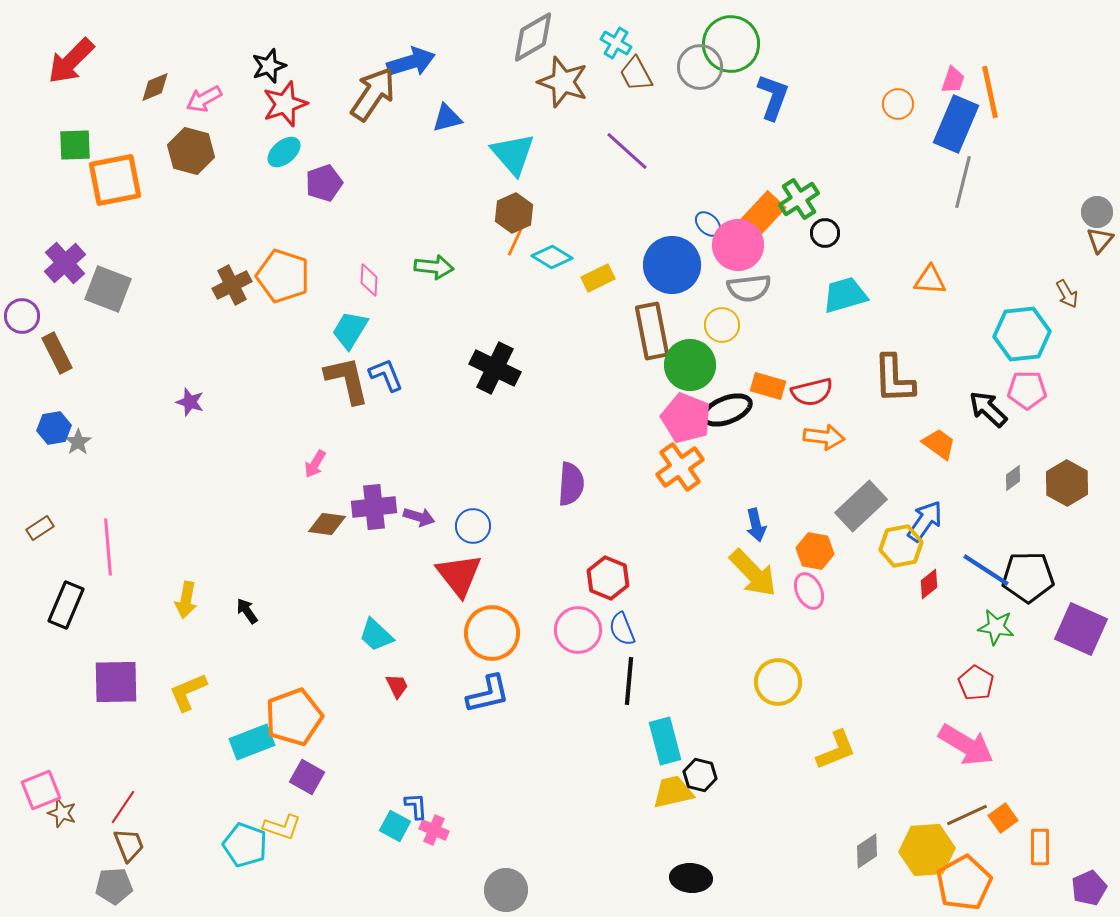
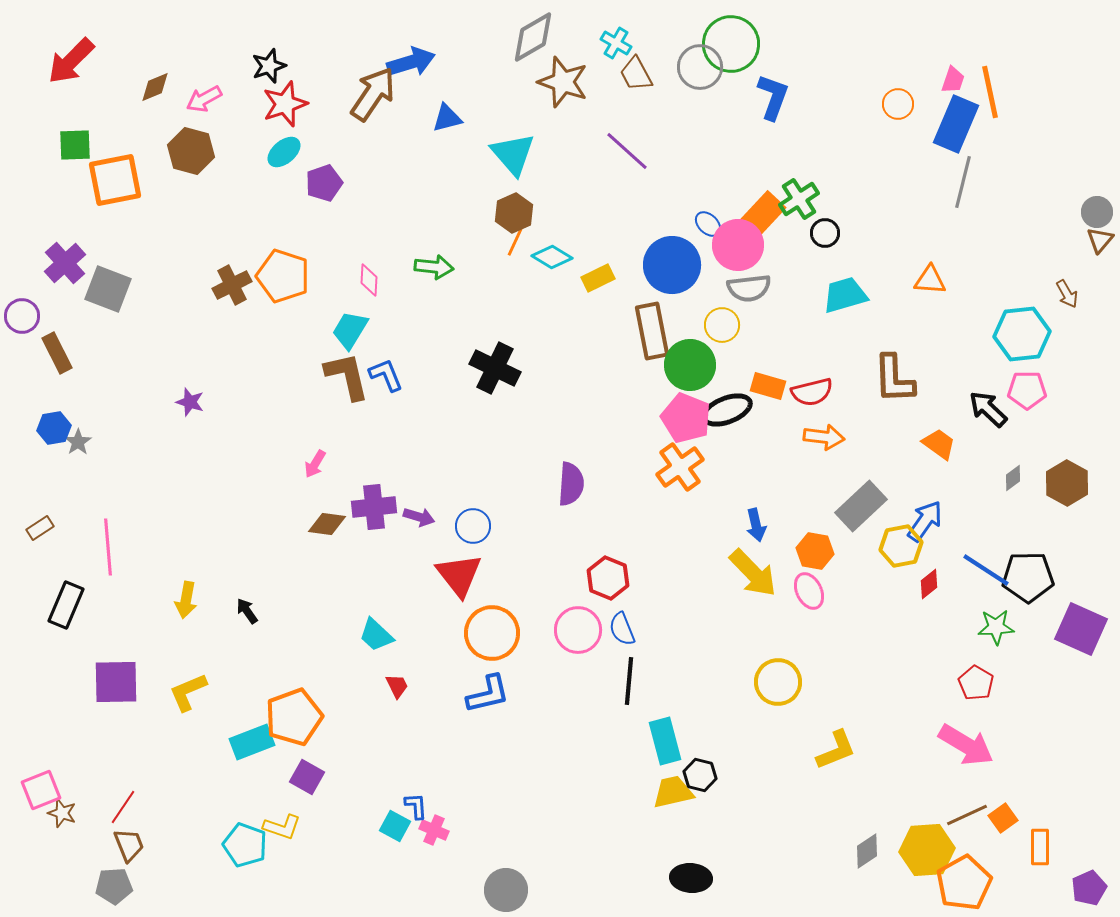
brown L-shape at (347, 380): moved 4 px up
green star at (996, 627): rotated 12 degrees counterclockwise
